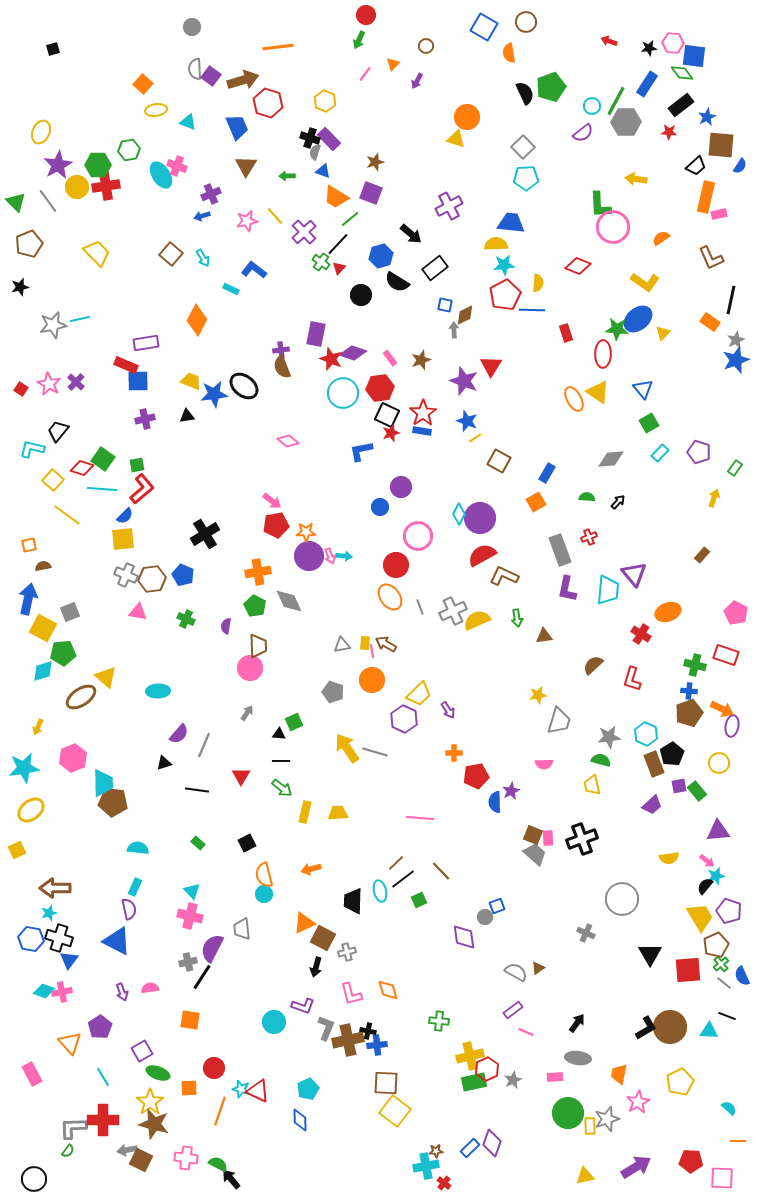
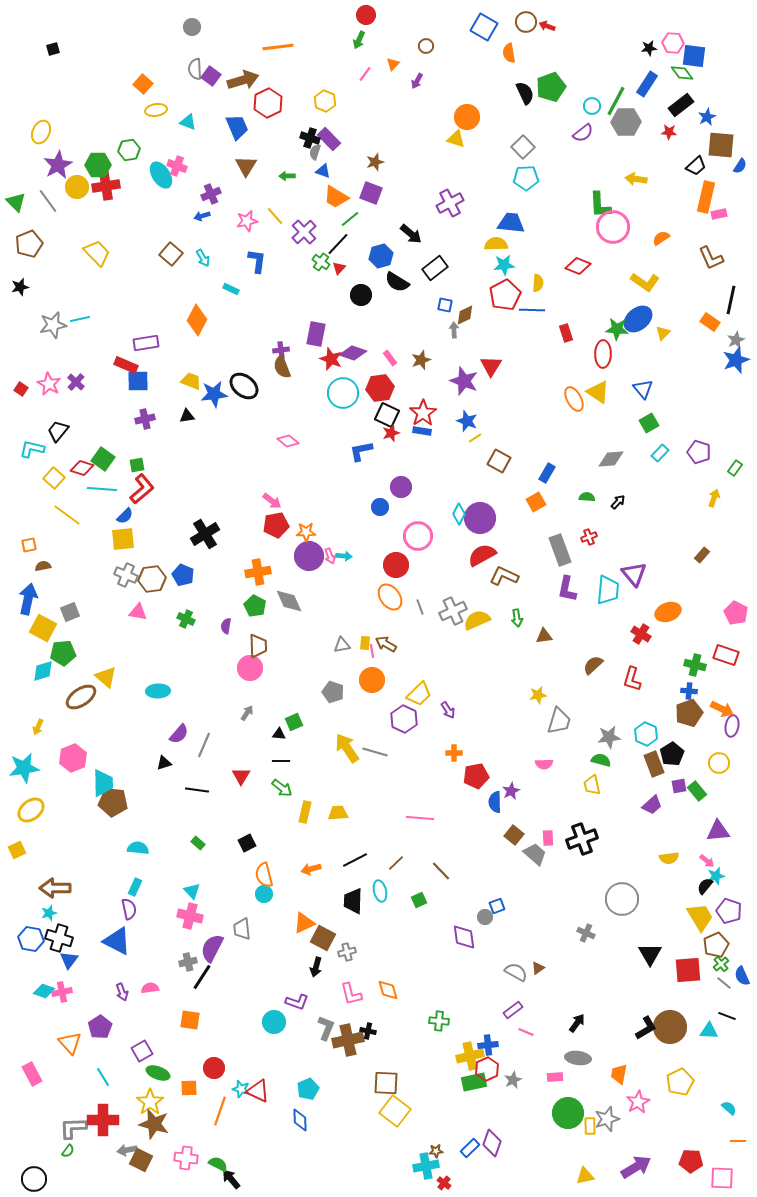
red arrow at (609, 41): moved 62 px left, 15 px up
red hexagon at (268, 103): rotated 16 degrees clockwise
purple cross at (449, 206): moved 1 px right, 3 px up
blue L-shape at (254, 270): moved 3 px right, 9 px up; rotated 60 degrees clockwise
yellow square at (53, 480): moved 1 px right, 2 px up
brown square at (533, 835): moved 19 px left; rotated 18 degrees clockwise
black line at (403, 879): moved 48 px left, 19 px up; rotated 10 degrees clockwise
purple L-shape at (303, 1006): moved 6 px left, 4 px up
blue cross at (377, 1045): moved 111 px right
